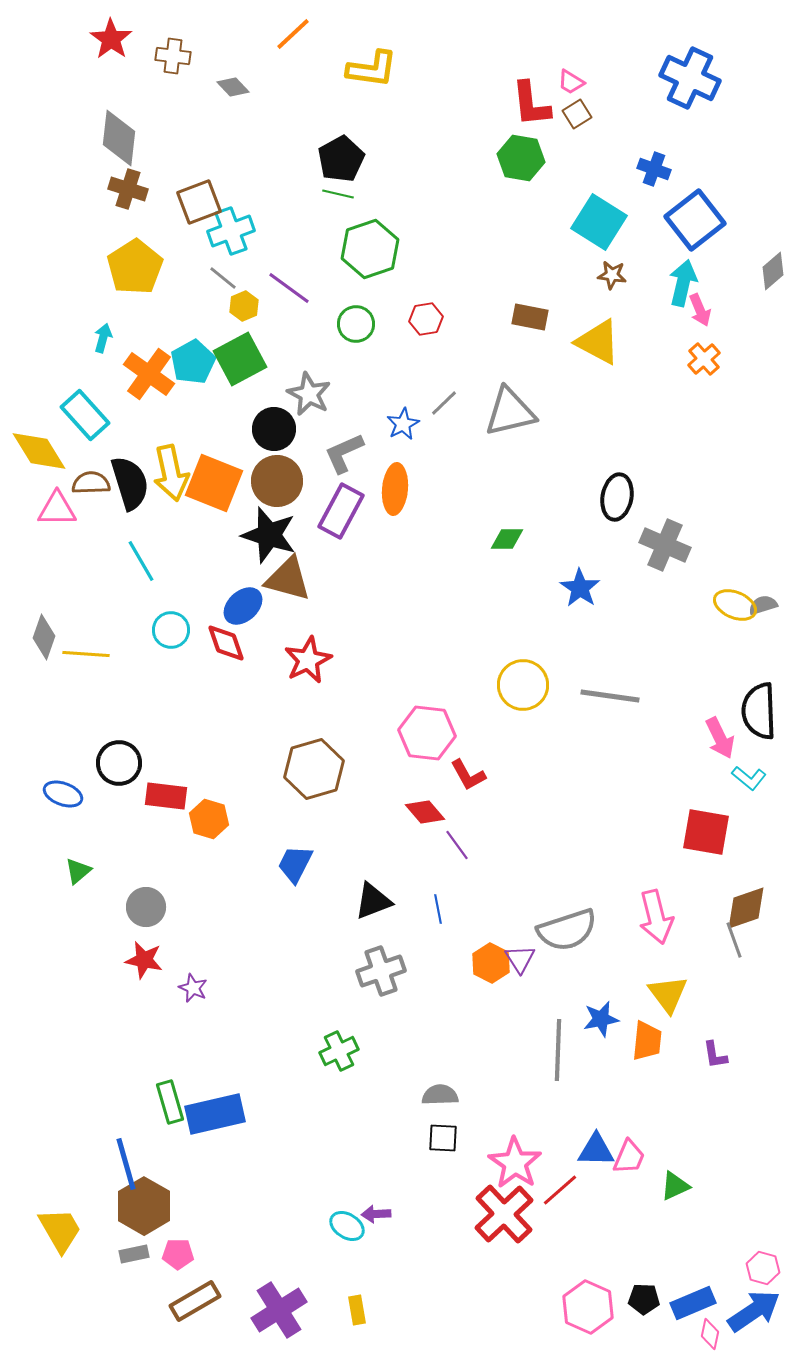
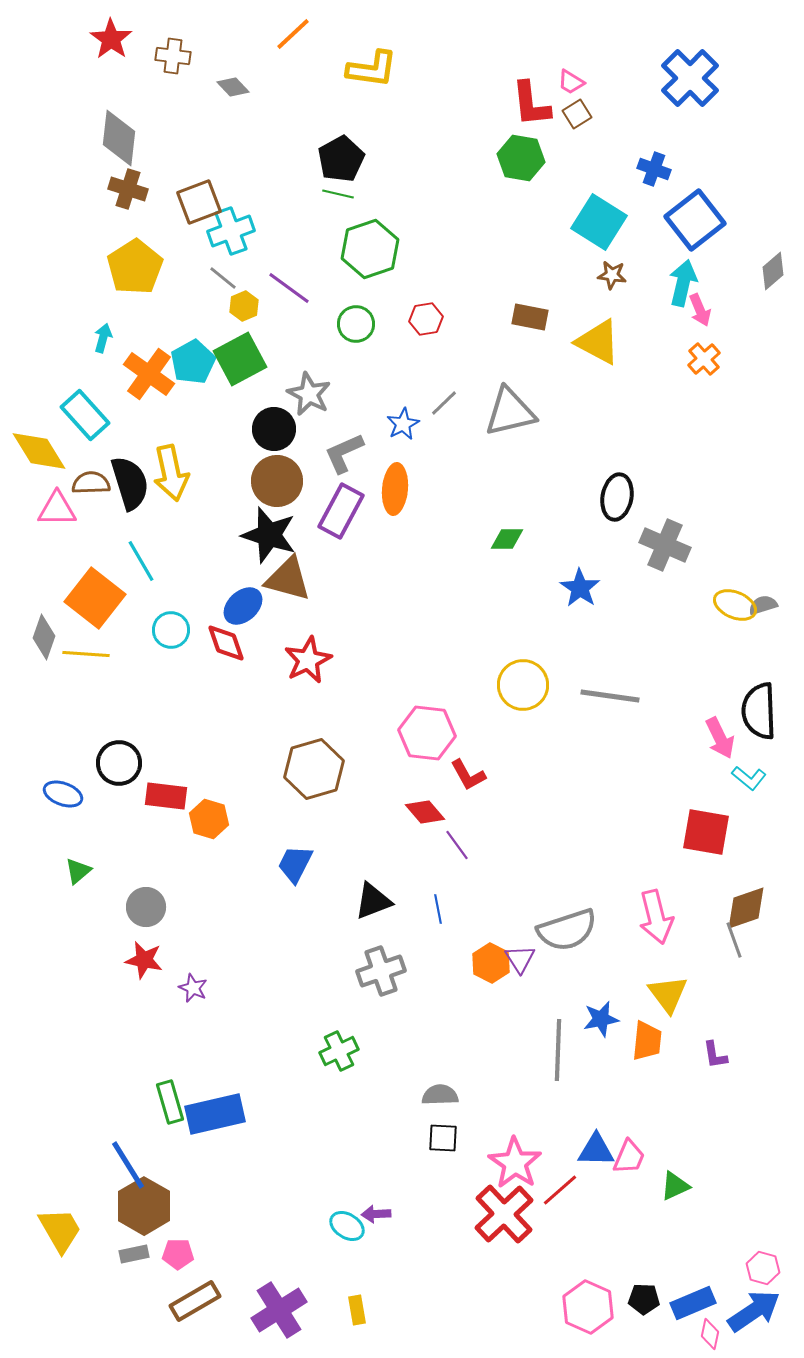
blue cross at (690, 78): rotated 20 degrees clockwise
orange square at (214, 483): moved 119 px left, 115 px down; rotated 16 degrees clockwise
blue line at (126, 1164): moved 2 px right, 1 px down; rotated 16 degrees counterclockwise
